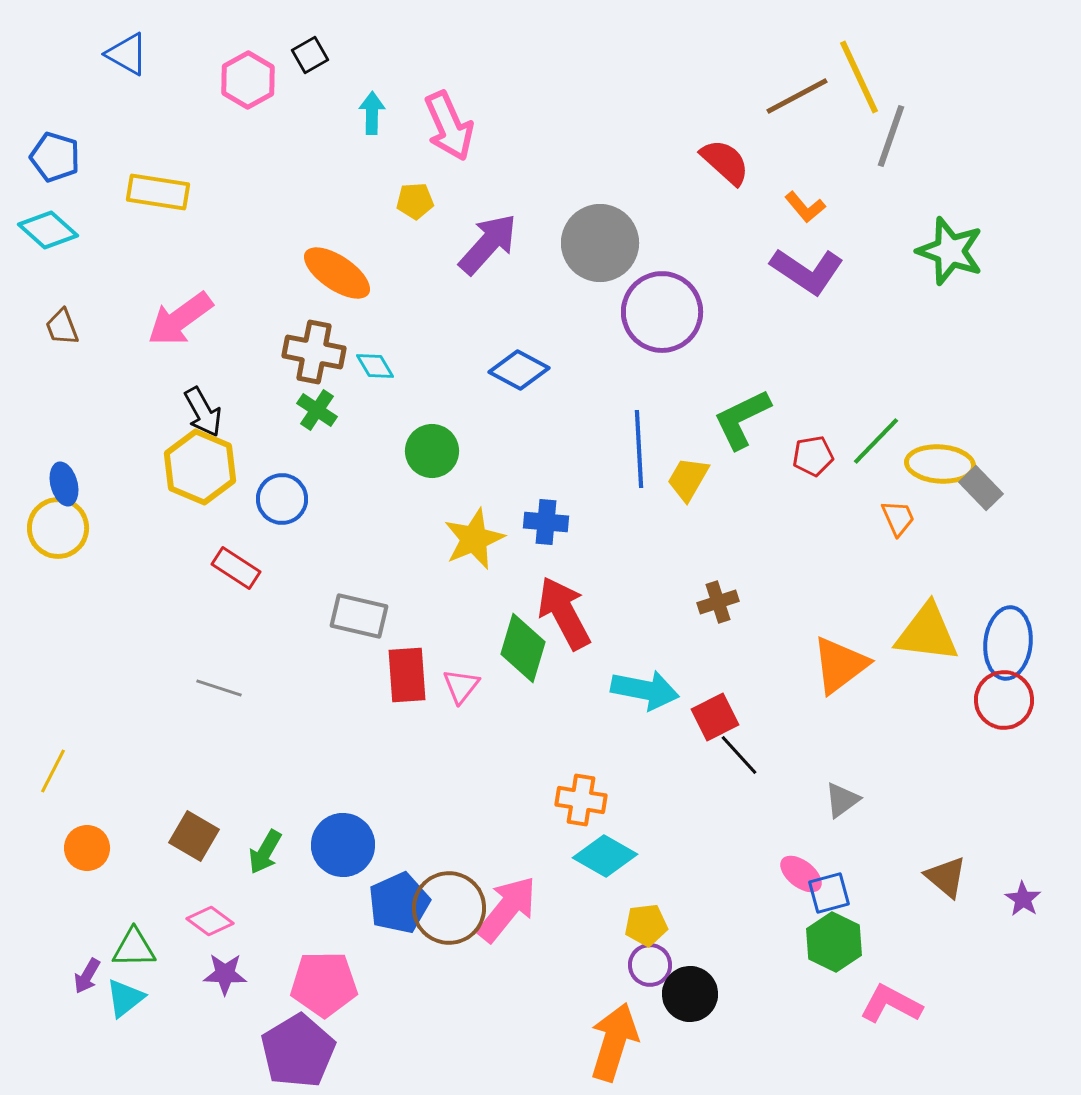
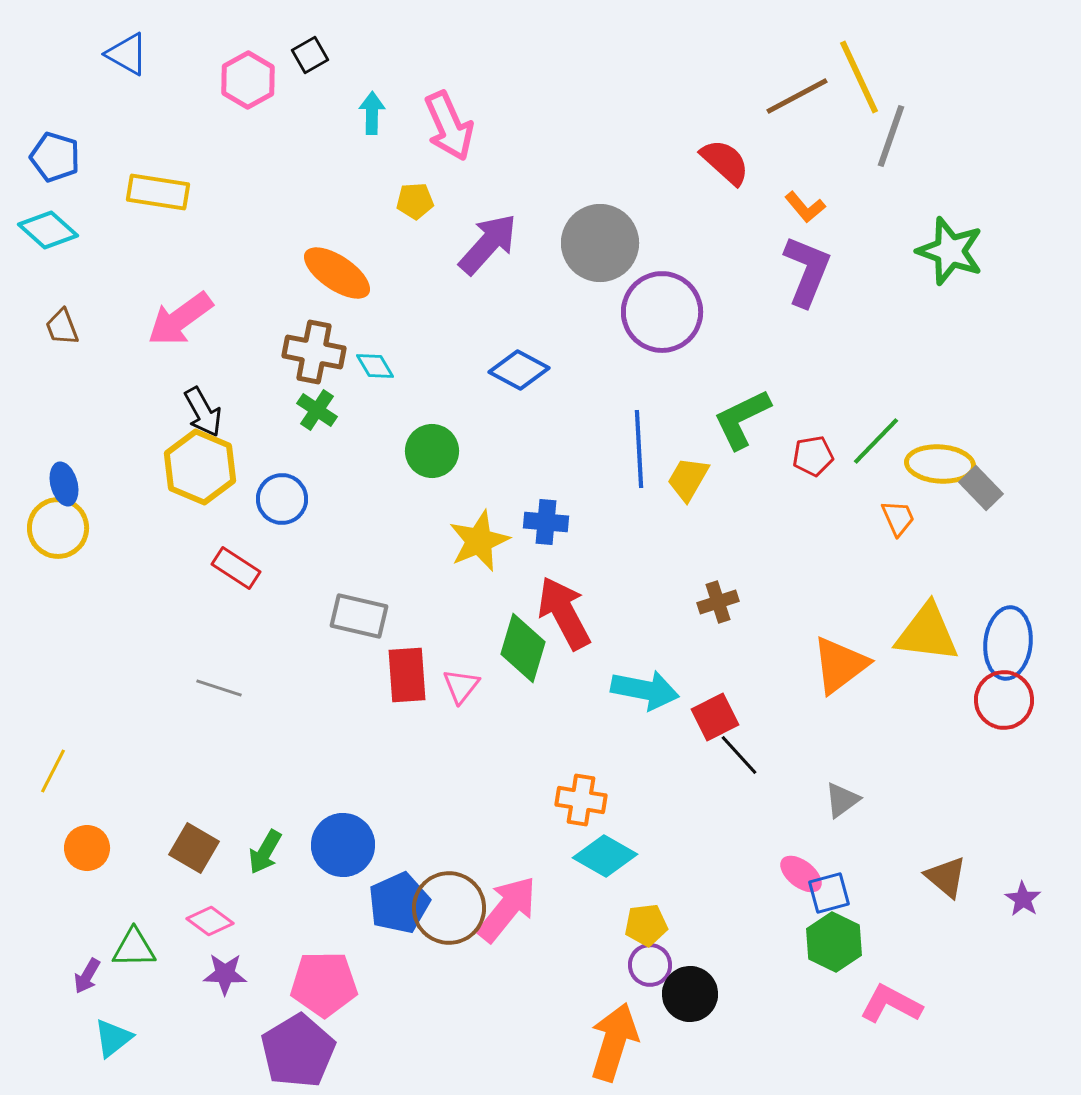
purple L-shape at (807, 271): rotated 102 degrees counterclockwise
yellow star at (474, 539): moved 5 px right, 2 px down
brown square at (194, 836): moved 12 px down
cyan triangle at (125, 998): moved 12 px left, 40 px down
